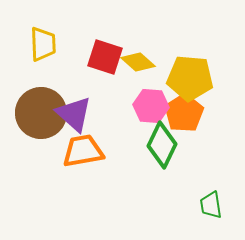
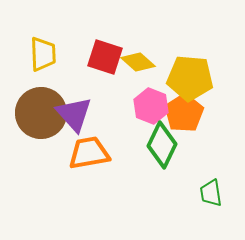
yellow trapezoid: moved 10 px down
pink hexagon: rotated 16 degrees clockwise
purple triangle: rotated 6 degrees clockwise
orange trapezoid: moved 6 px right, 2 px down
green trapezoid: moved 12 px up
